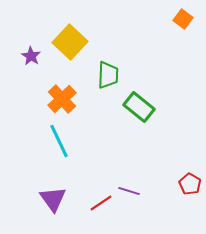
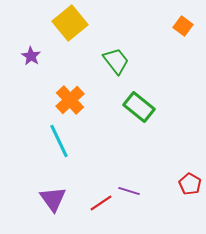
orange square: moved 7 px down
yellow square: moved 19 px up; rotated 8 degrees clockwise
green trapezoid: moved 8 px right, 14 px up; rotated 40 degrees counterclockwise
orange cross: moved 8 px right, 1 px down
